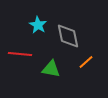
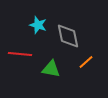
cyan star: rotated 12 degrees counterclockwise
